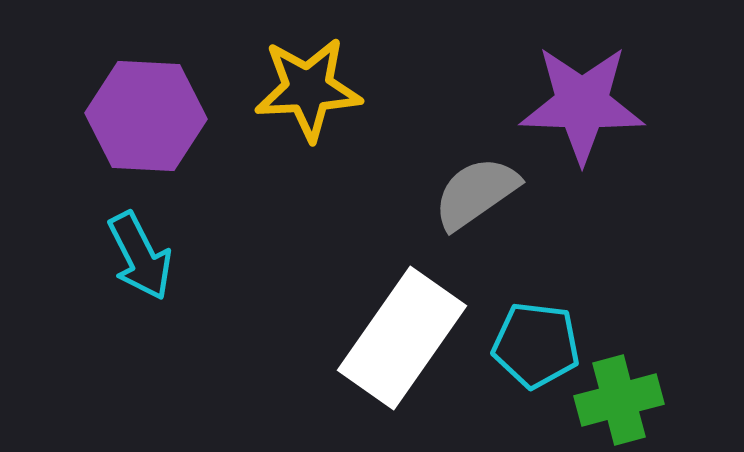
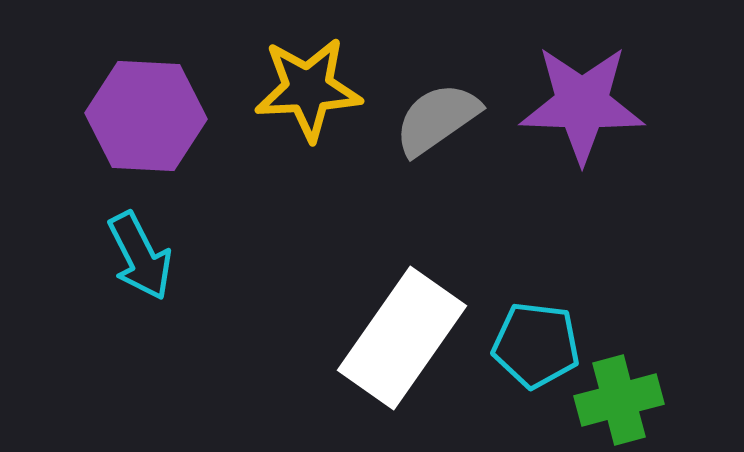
gray semicircle: moved 39 px left, 74 px up
